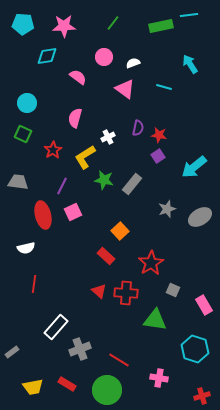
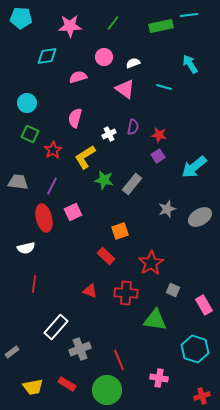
cyan pentagon at (23, 24): moved 2 px left, 6 px up
pink star at (64, 26): moved 6 px right
pink semicircle at (78, 77): rotated 54 degrees counterclockwise
purple semicircle at (138, 128): moved 5 px left, 1 px up
green square at (23, 134): moved 7 px right
white cross at (108, 137): moved 1 px right, 3 px up
purple line at (62, 186): moved 10 px left
red ellipse at (43, 215): moved 1 px right, 3 px down
orange square at (120, 231): rotated 24 degrees clockwise
red triangle at (99, 291): moved 9 px left; rotated 21 degrees counterclockwise
red line at (119, 360): rotated 35 degrees clockwise
